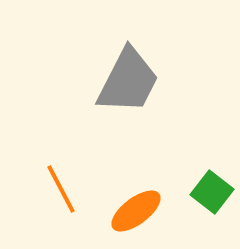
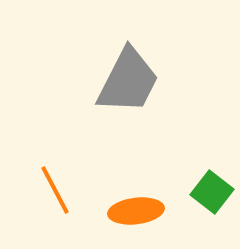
orange line: moved 6 px left, 1 px down
orange ellipse: rotated 30 degrees clockwise
